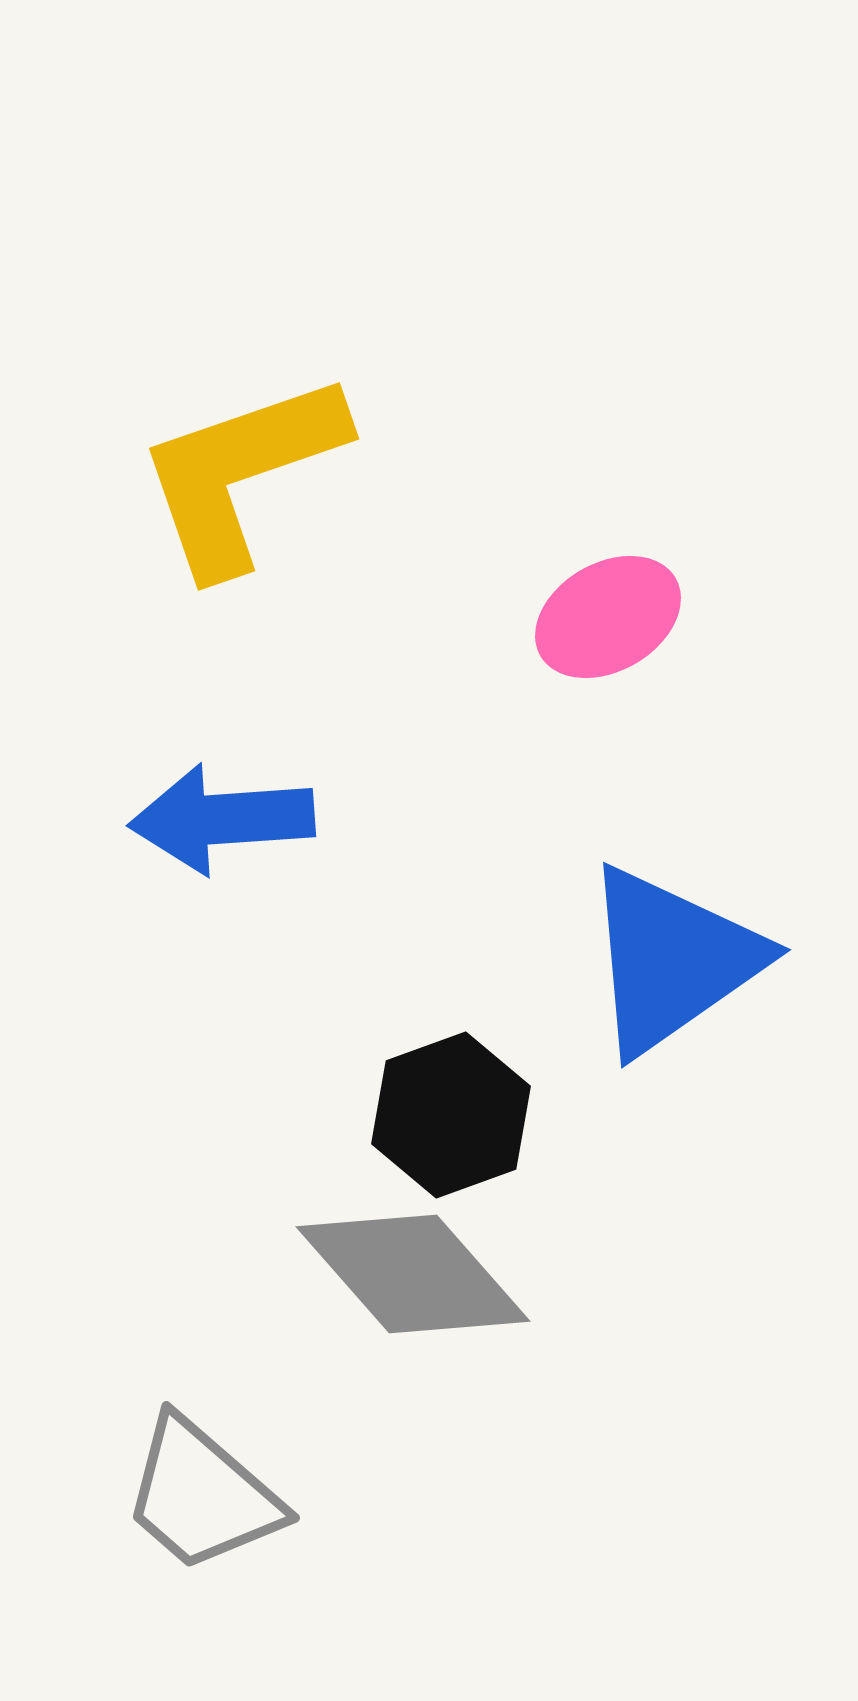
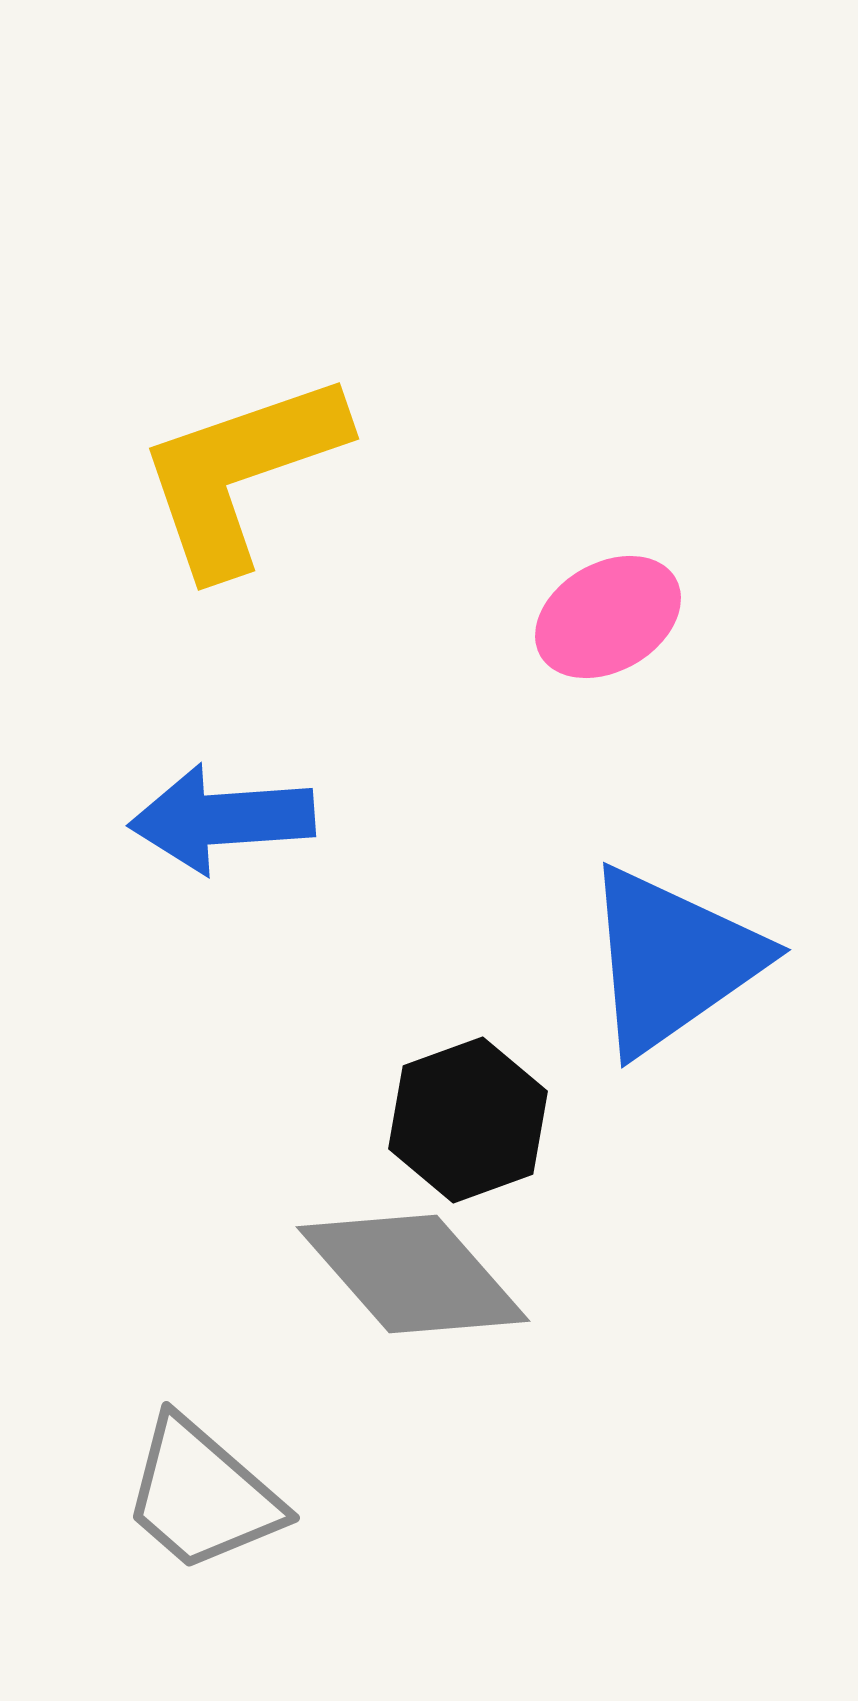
black hexagon: moved 17 px right, 5 px down
